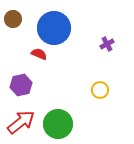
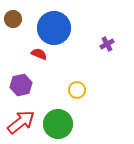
yellow circle: moved 23 px left
